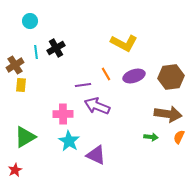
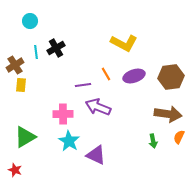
purple arrow: moved 1 px right, 1 px down
green arrow: moved 2 px right, 4 px down; rotated 72 degrees clockwise
red star: rotated 24 degrees counterclockwise
